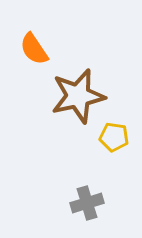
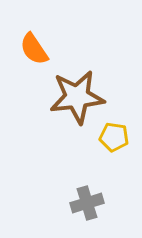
brown star: moved 1 px left, 1 px down; rotated 6 degrees clockwise
